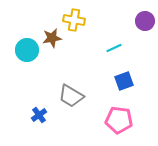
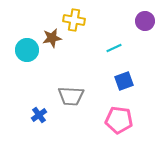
gray trapezoid: rotated 28 degrees counterclockwise
